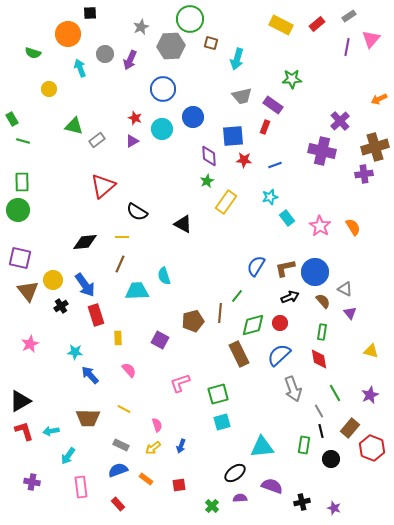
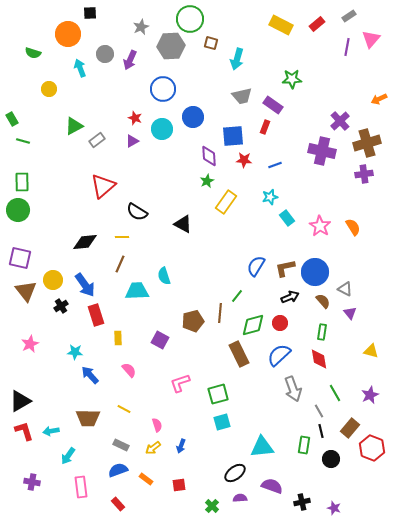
green triangle at (74, 126): rotated 42 degrees counterclockwise
brown cross at (375, 147): moved 8 px left, 4 px up
brown triangle at (28, 291): moved 2 px left
